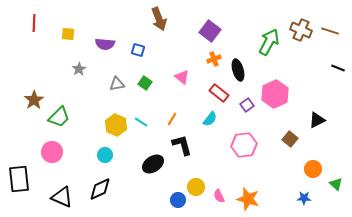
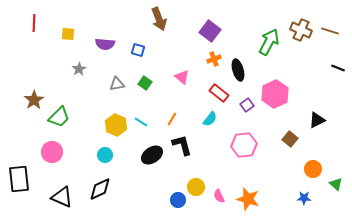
black ellipse at (153, 164): moved 1 px left, 9 px up
